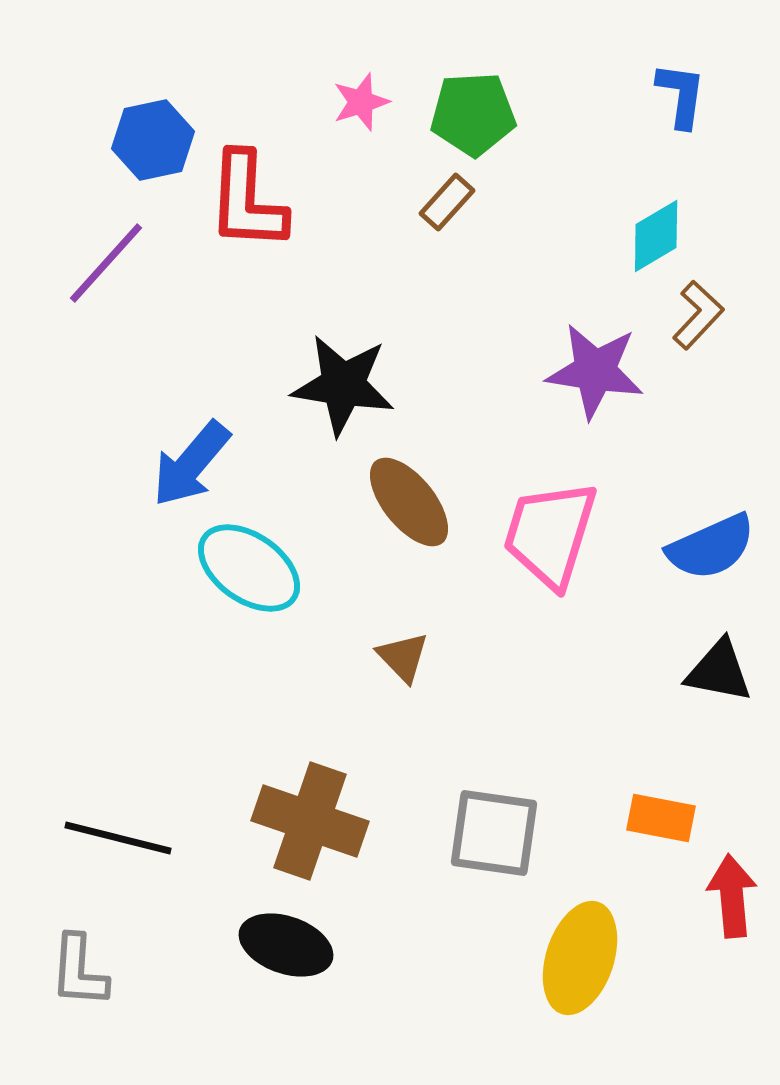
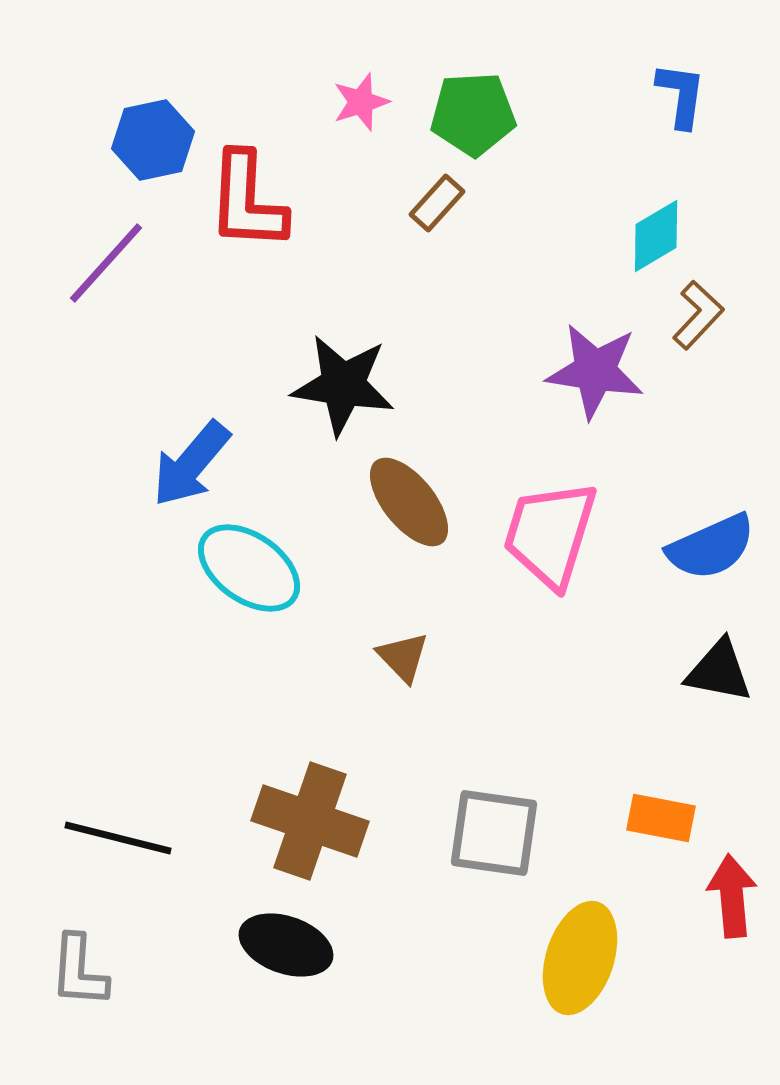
brown rectangle: moved 10 px left, 1 px down
